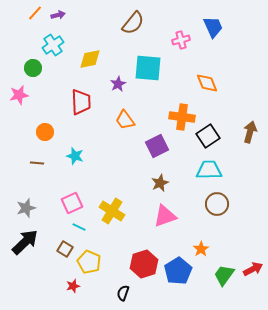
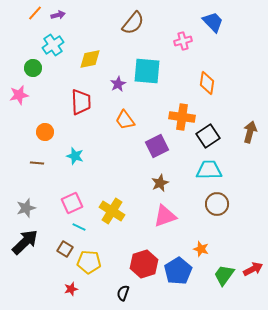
blue trapezoid: moved 5 px up; rotated 20 degrees counterclockwise
pink cross: moved 2 px right, 1 px down
cyan square: moved 1 px left, 3 px down
orange diamond: rotated 30 degrees clockwise
orange star: rotated 21 degrees counterclockwise
yellow pentagon: rotated 20 degrees counterclockwise
red star: moved 2 px left, 3 px down
